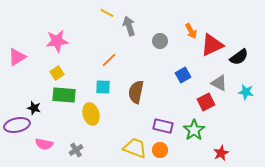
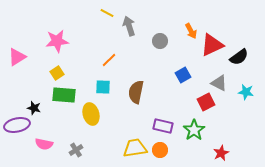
yellow trapezoid: rotated 30 degrees counterclockwise
